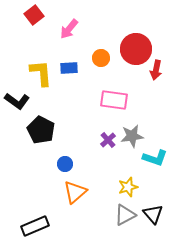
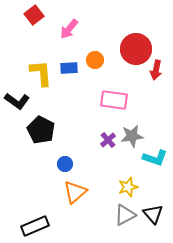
orange circle: moved 6 px left, 2 px down
